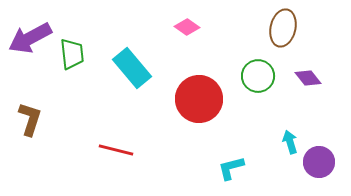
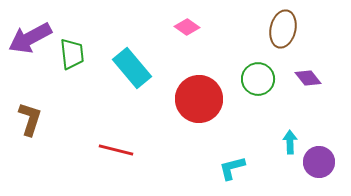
brown ellipse: moved 1 px down
green circle: moved 3 px down
cyan arrow: rotated 15 degrees clockwise
cyan L-shape: moved 1 px right
